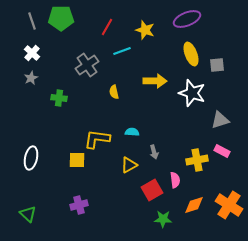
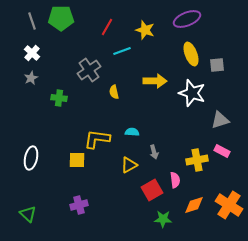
gray cross: moved 2 px right, 5 px down
